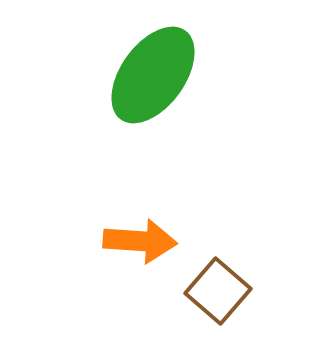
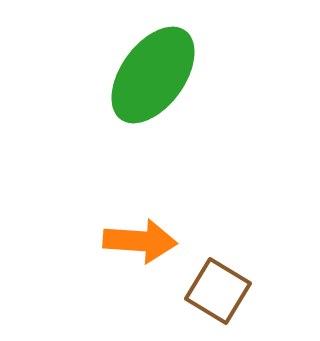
brown square: rotated 10 degrees counterclockwise
